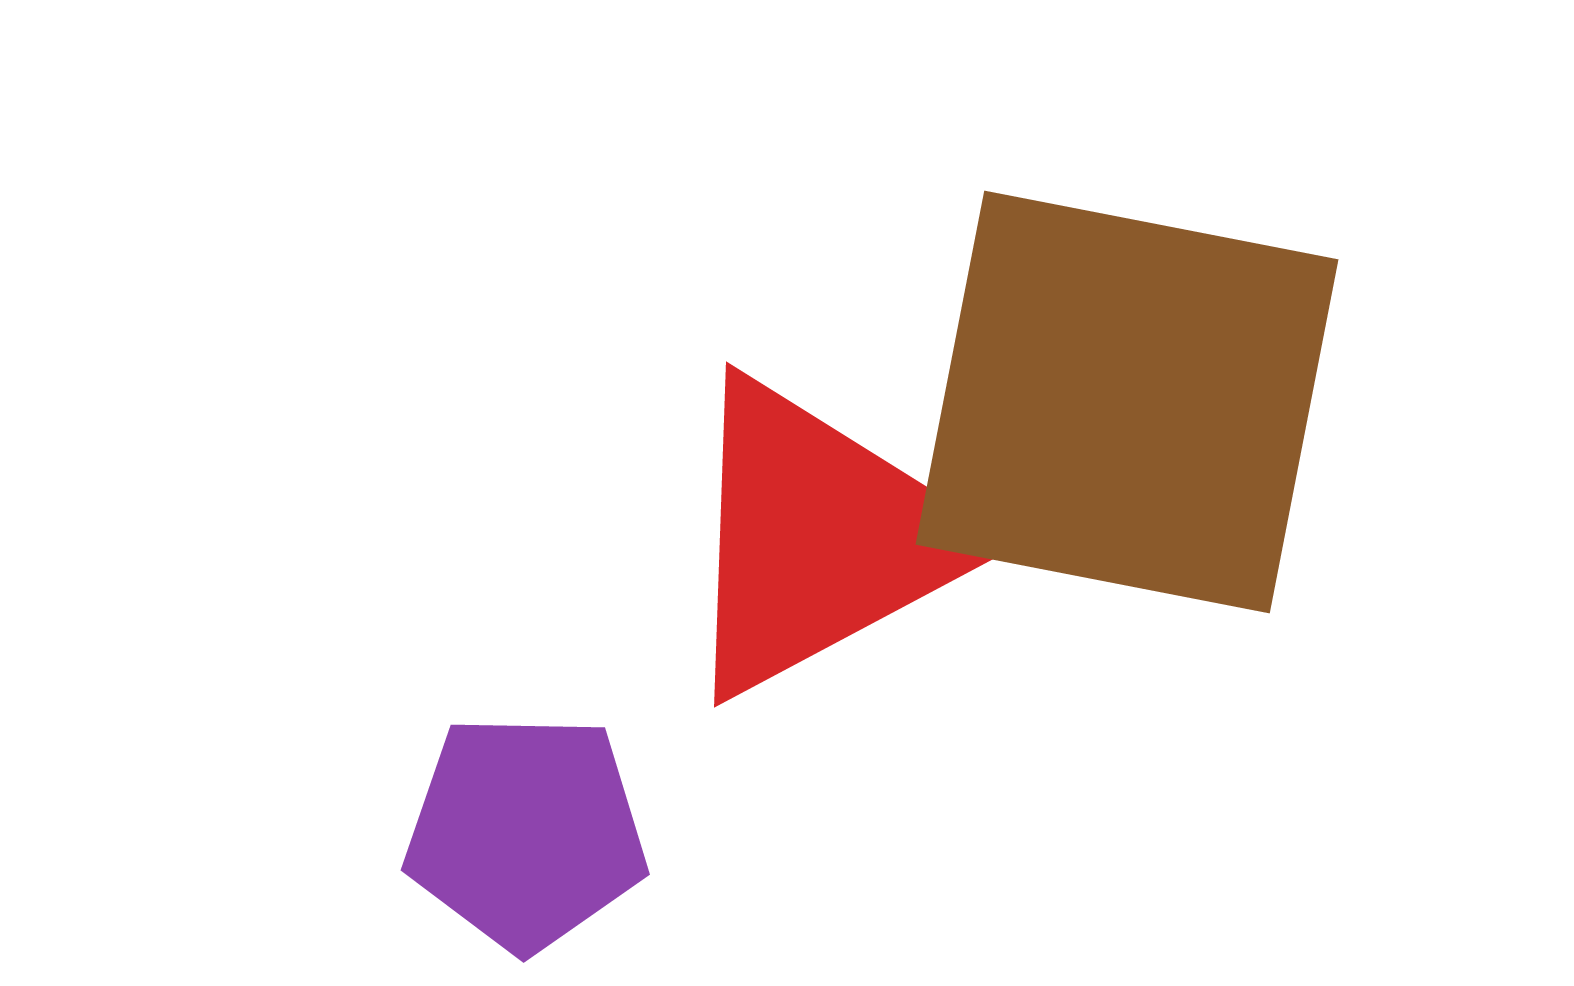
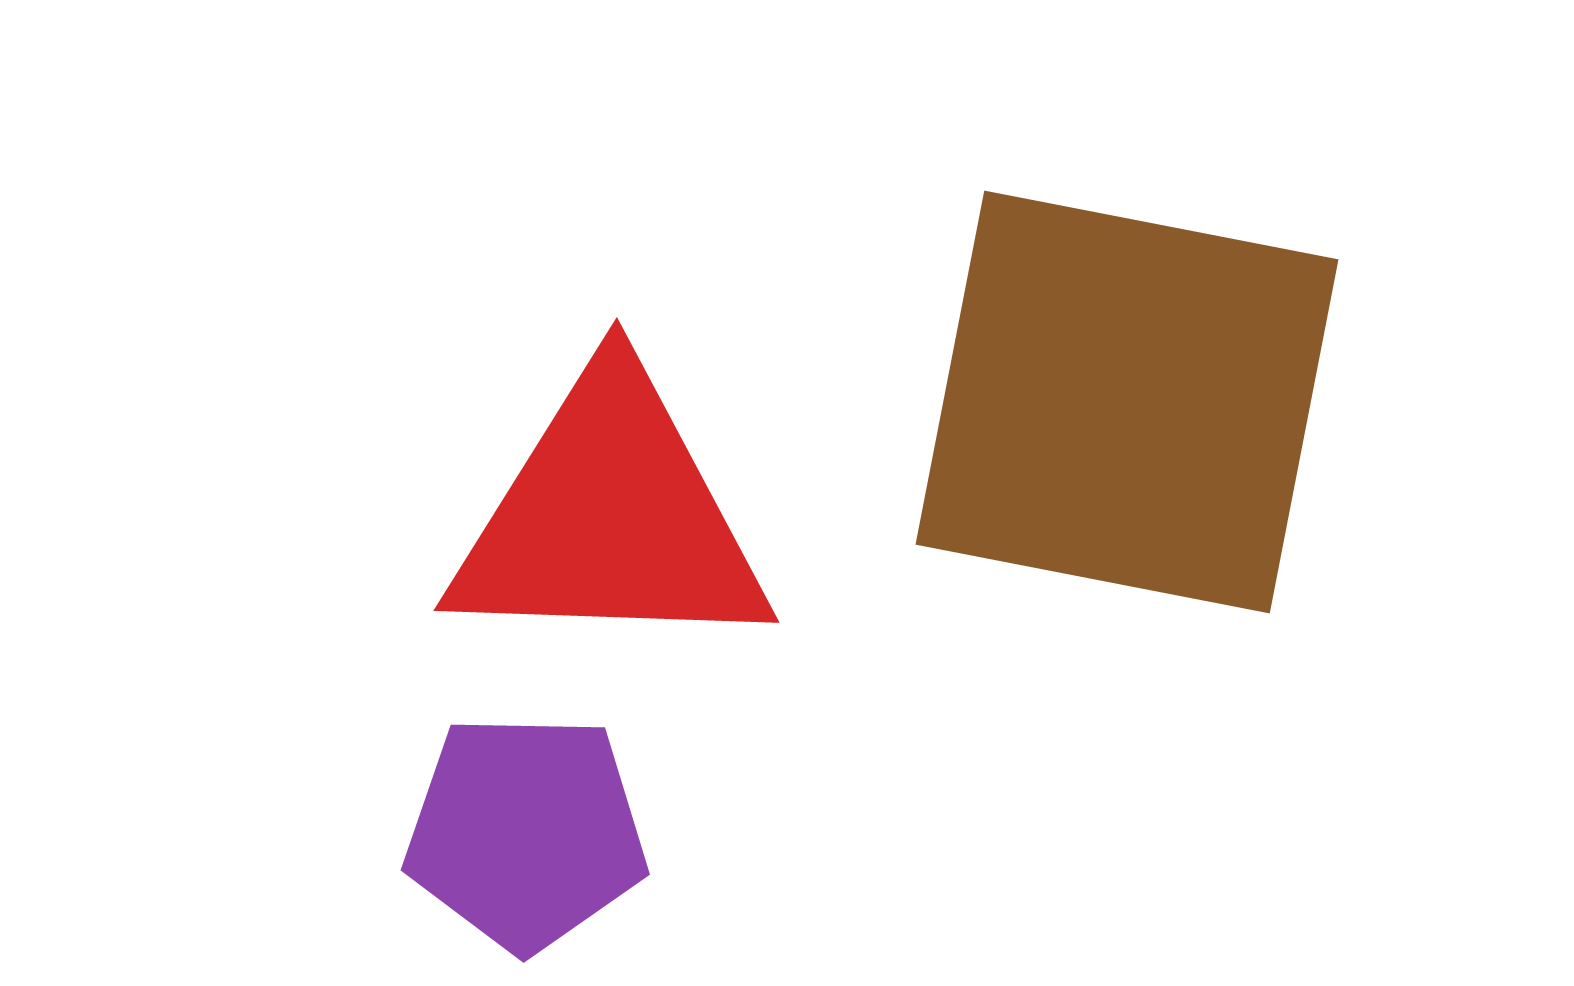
red triangle: moved 210 px left, 21 px up; rotated 30 degrees clockwise
